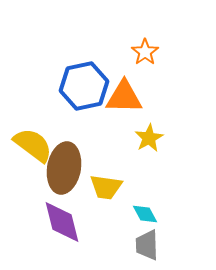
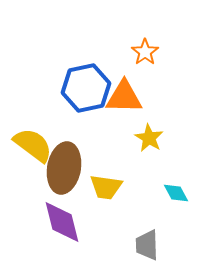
blue hexagon: moved 2 px right, 2 px down
yellow star: rotated 12 degrees counterclockwise
cyan diamond: moved 31 px right, 21 px up
